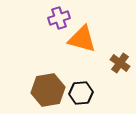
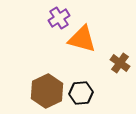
purple cross: rotated 15 degrees counterclockwise
brown hexagon: moved 1 px left, 1 px down; rotated 16 degrees counterclockwise
